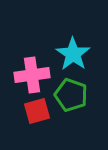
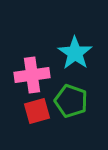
cyan star: moved 2 px right, 1 px up
green pentagon: moved 6 px down
